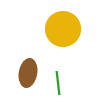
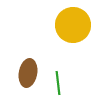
yellow circle: moved 10 px right, 4 px up
